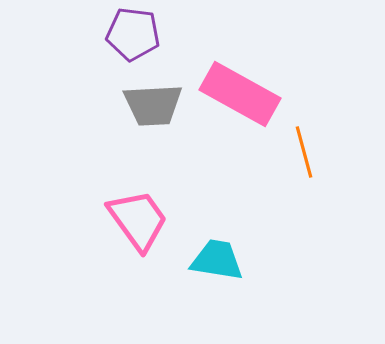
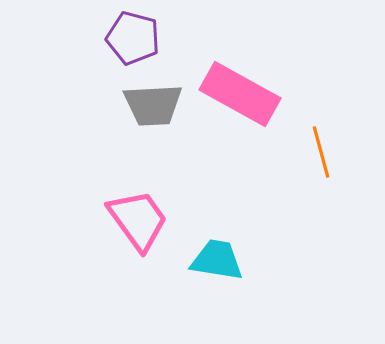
purple pentagon: moved 4 px down; rotated 8 degrees clockwise
orange line: moved 17 px right
